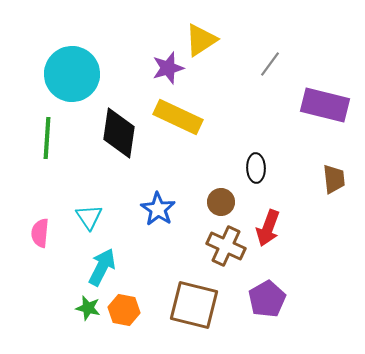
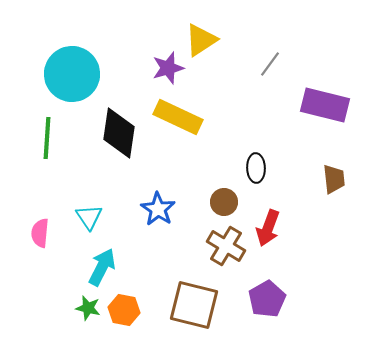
brown circle: moved 3 px right
brown cross: rotated 6 degrees clockwise
